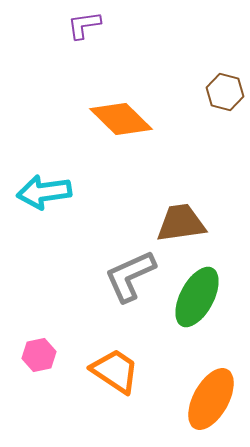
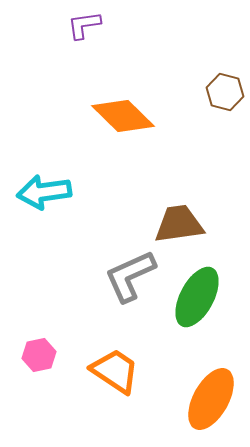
orange diamond: moved 2 px right, 3 px up
brown trapezoid: moved 2 px left, 1 px down
